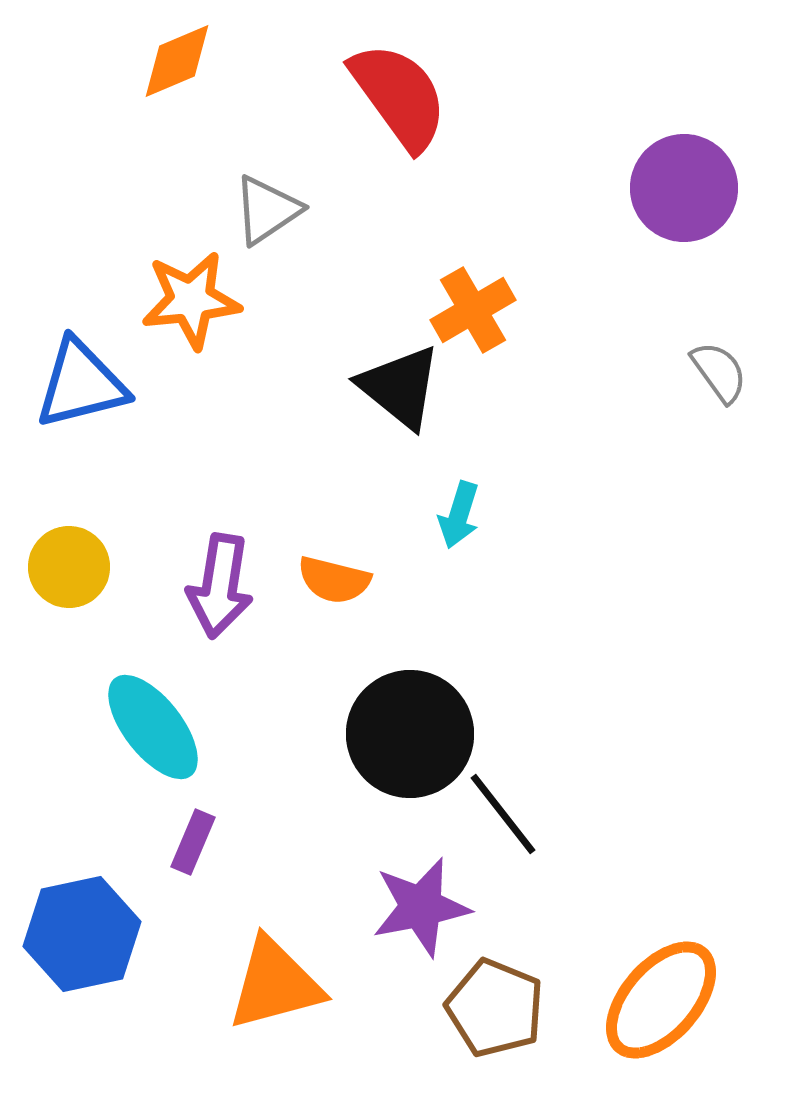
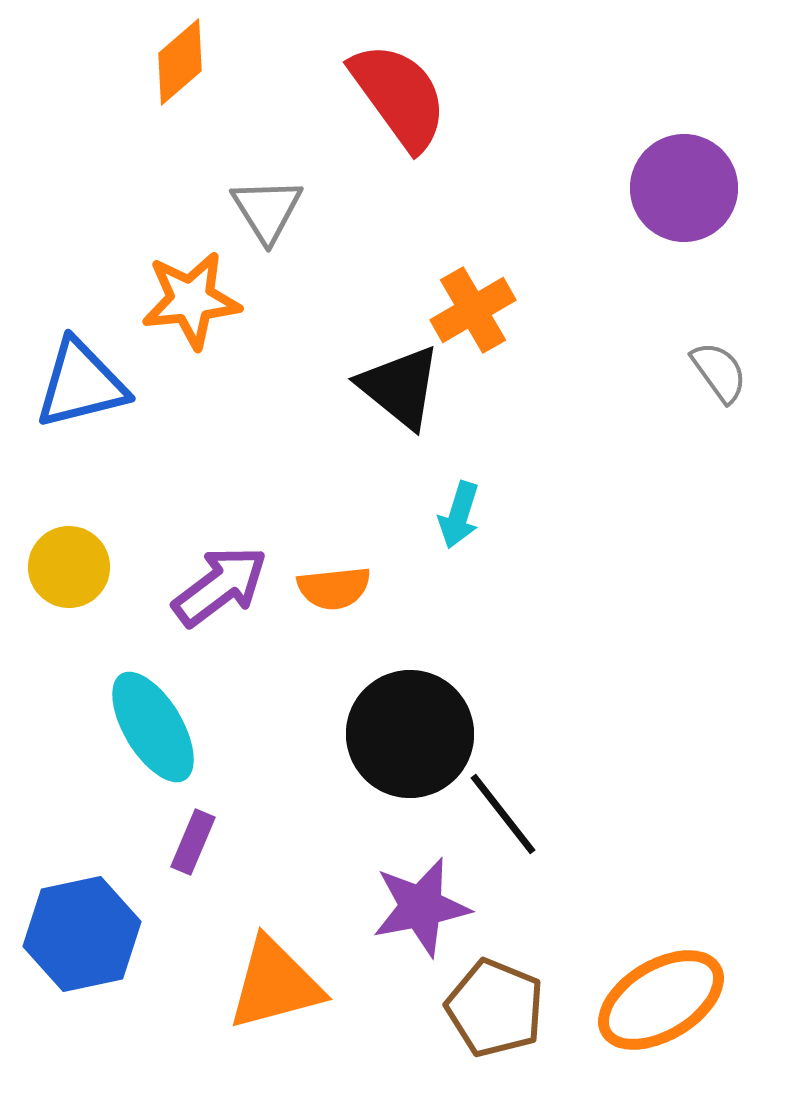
orange diamond: moved 3 px right, 1 px down; rotated 18 degrees counterclockwise
gray triangle: rotated 28 degrees counterclockwise
orange semicircle: moved 8 px down; rotated 20 degrees counterclockwise
purple arrow: rotated 136 degrees counterclockwise
cyan ellipse: rotated 7 degrees clockwise
orange ellipse: rotated 18 degrees clockwise
